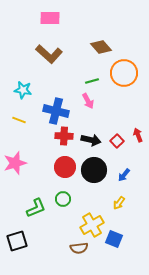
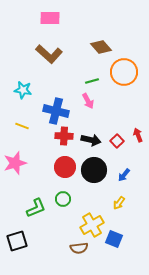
orange circle: moved 1 px up
yellow line: moved 3 px right, 6 px down
